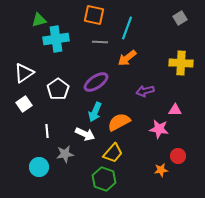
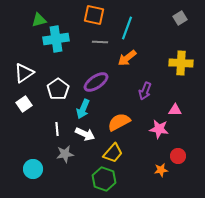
purple arrow: rotated 54 degrees counterclockwise
cyan arrow: moved 12 px left, 3 px up
white line: moved 10 px right, 2 px up
cyan circle: moved 6 px left, 2 px down
